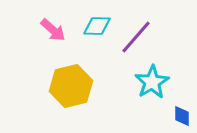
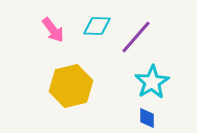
pink arrow: rotated 12 degrees clockwise
blue diamond: moved 35 px left, 2 px down
